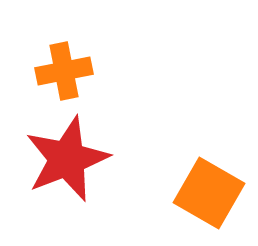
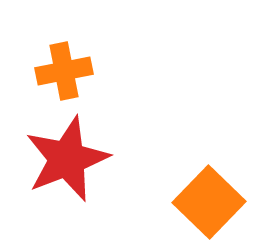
orange square: moved 9 px down; rotated 14 degrees clockwise
